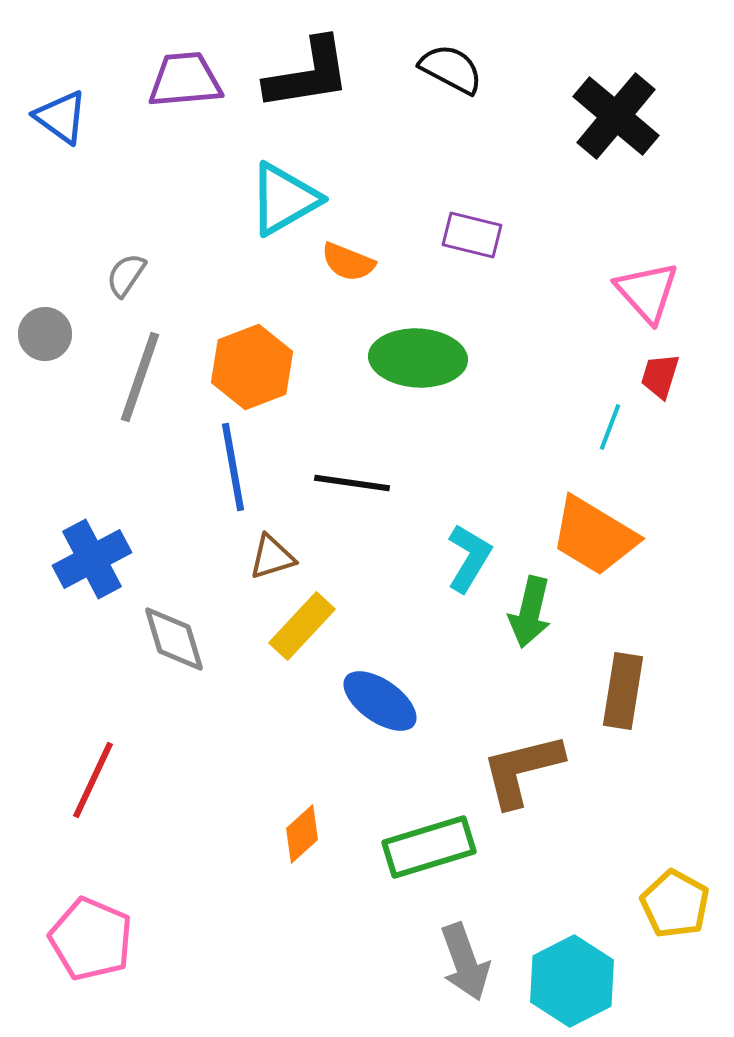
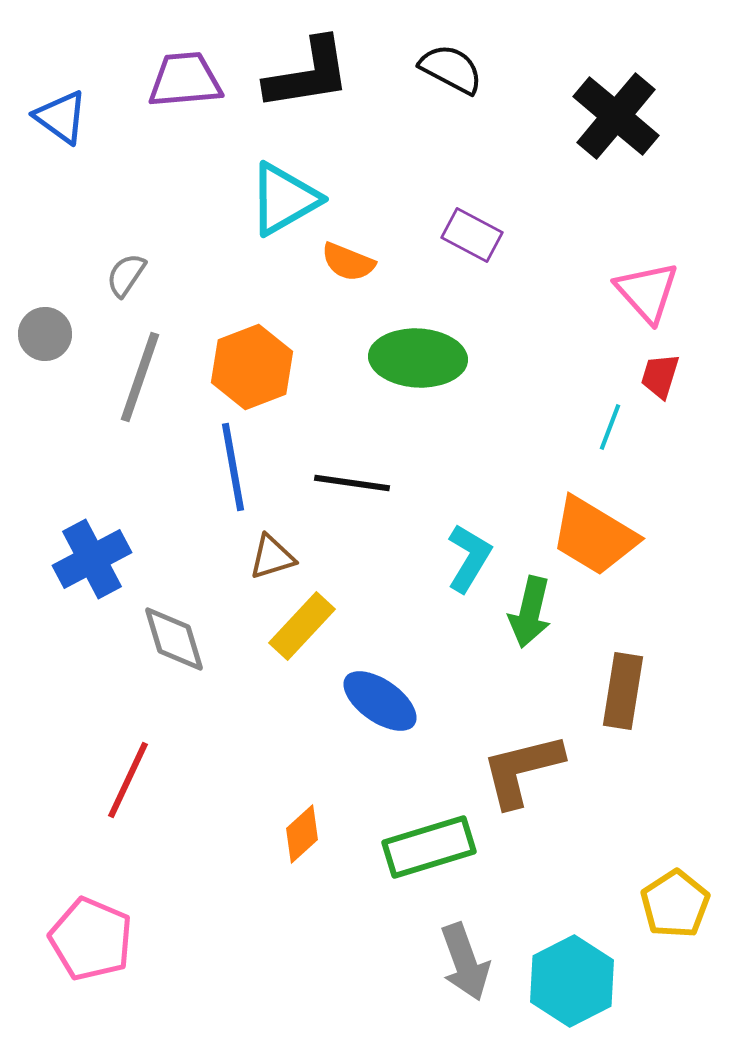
purple rectangle: rotated 14 degrees clockwise
red line: moved 35 px right
yellow pentagon: rotated 10 degrees clockwise
